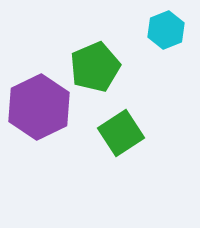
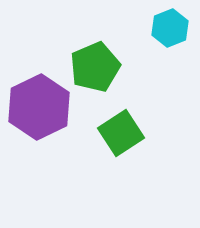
cyan hexagon: moved 4 px right, 2 px up
